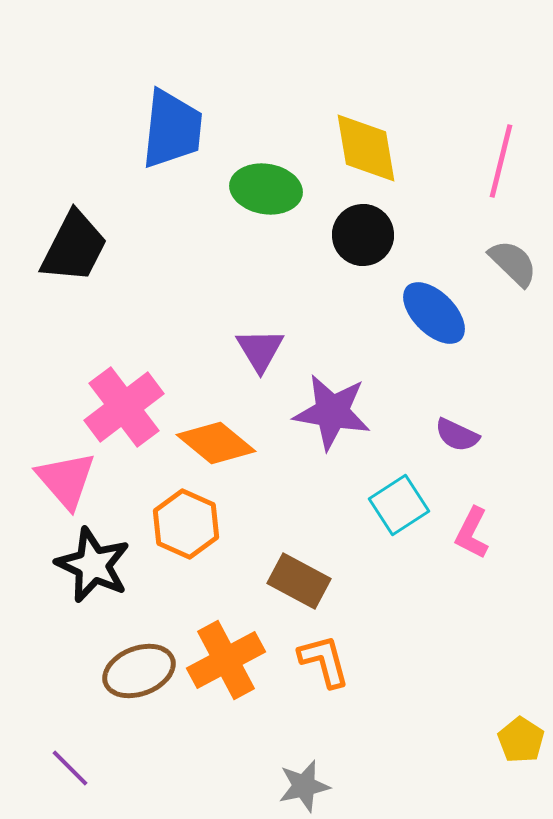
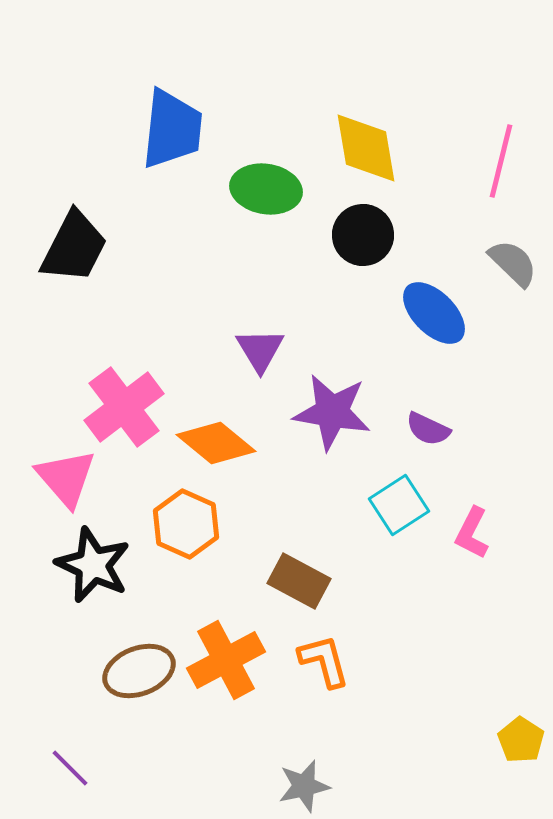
purple semicircle: moved 29 px left, 6 px up
pink triangle: moved 2 px up
